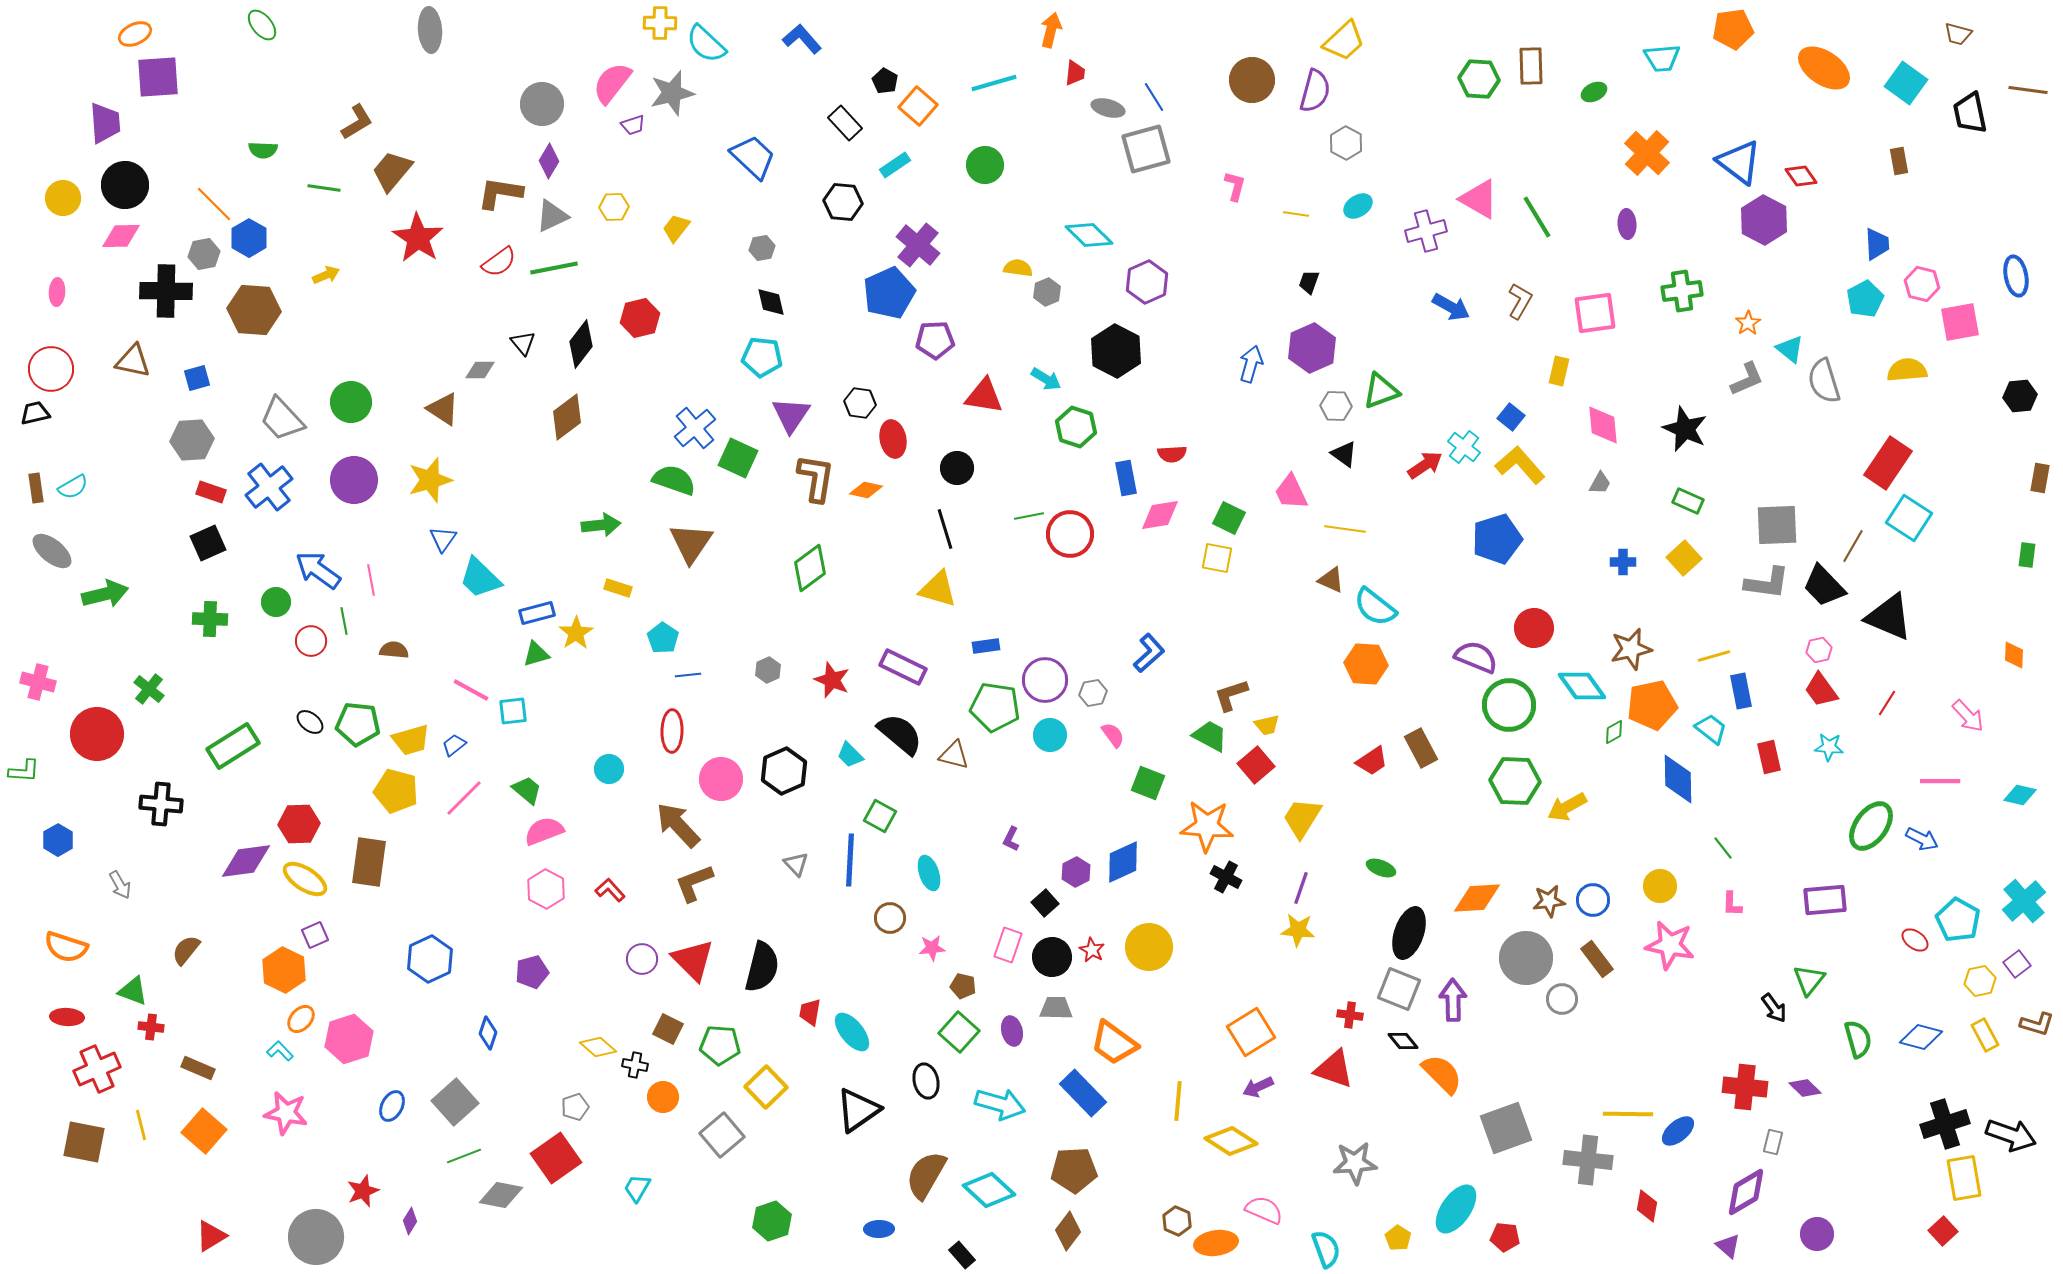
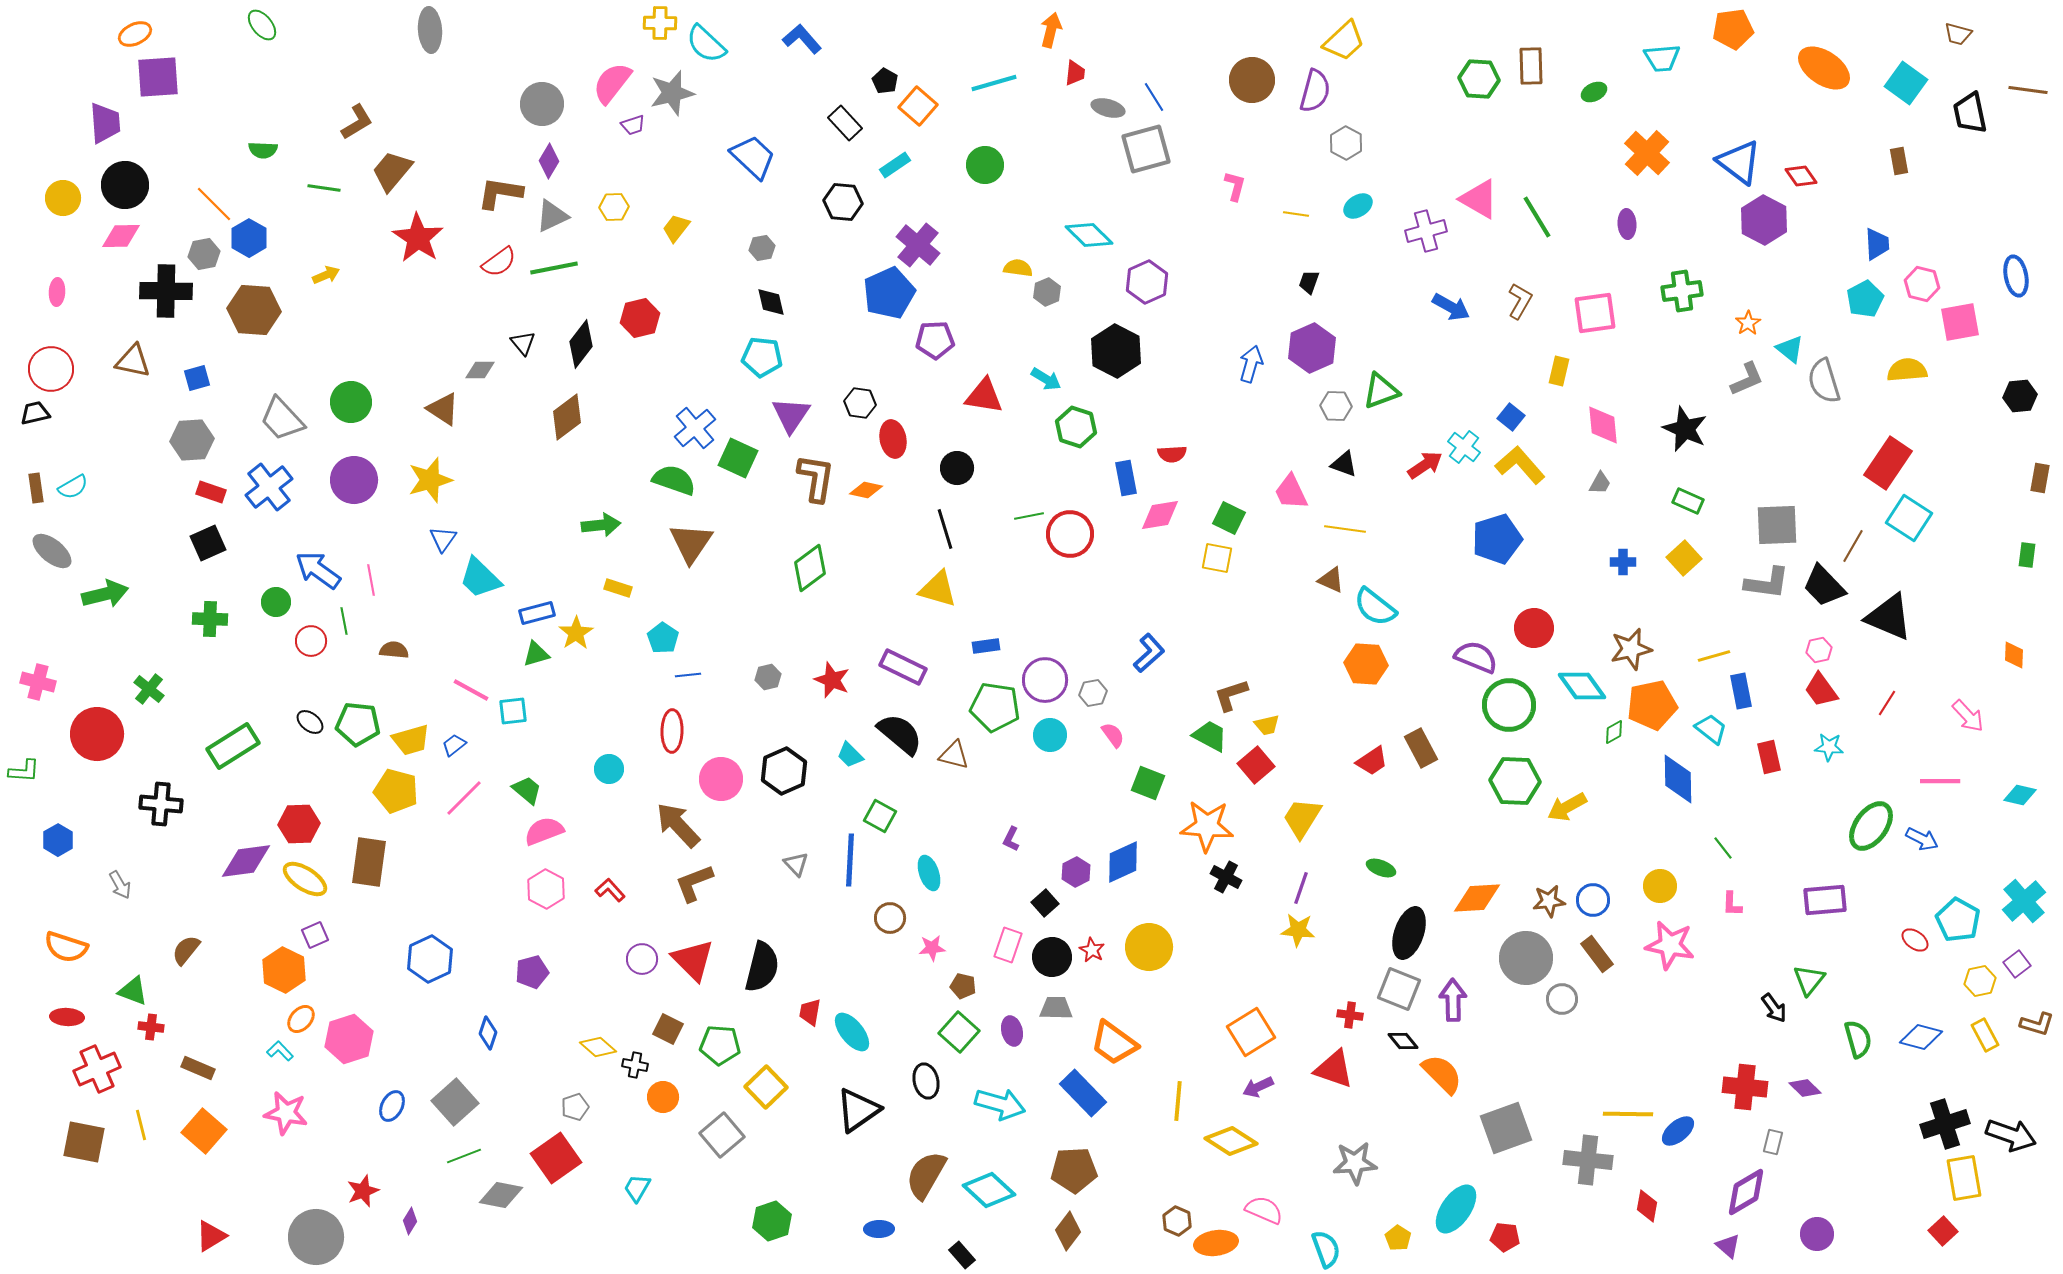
black triangle at (1344, 454): moved 10 px down; rotated 16 degrees counterclockwise
gray hexagon at (768, 670): moved 7 px down; rotated 10 degrees clockwise
brown rectangle at (1597, 959): moved 5 px up
